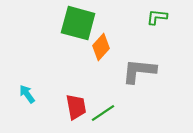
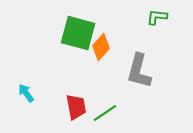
green square: moved 10 px down
gray L-shape: rotated 81 degrees counterclockwise
cyan arrow: moved 1 px left, 1 px up
green line: moved 2 px right
